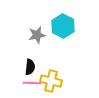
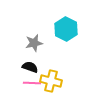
cyan hexagon: moved 3 px right, 3 px down
gray star: moved 3 px left, 8 px down
black semicircle: rotated 77 degrees counterclockwise
